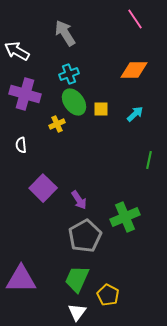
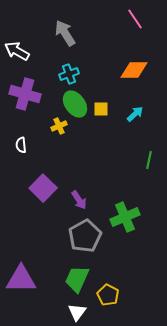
green ellipse: moved 1 px right, 2 px down
yellow cross: moved 2 px right, 2 px down
